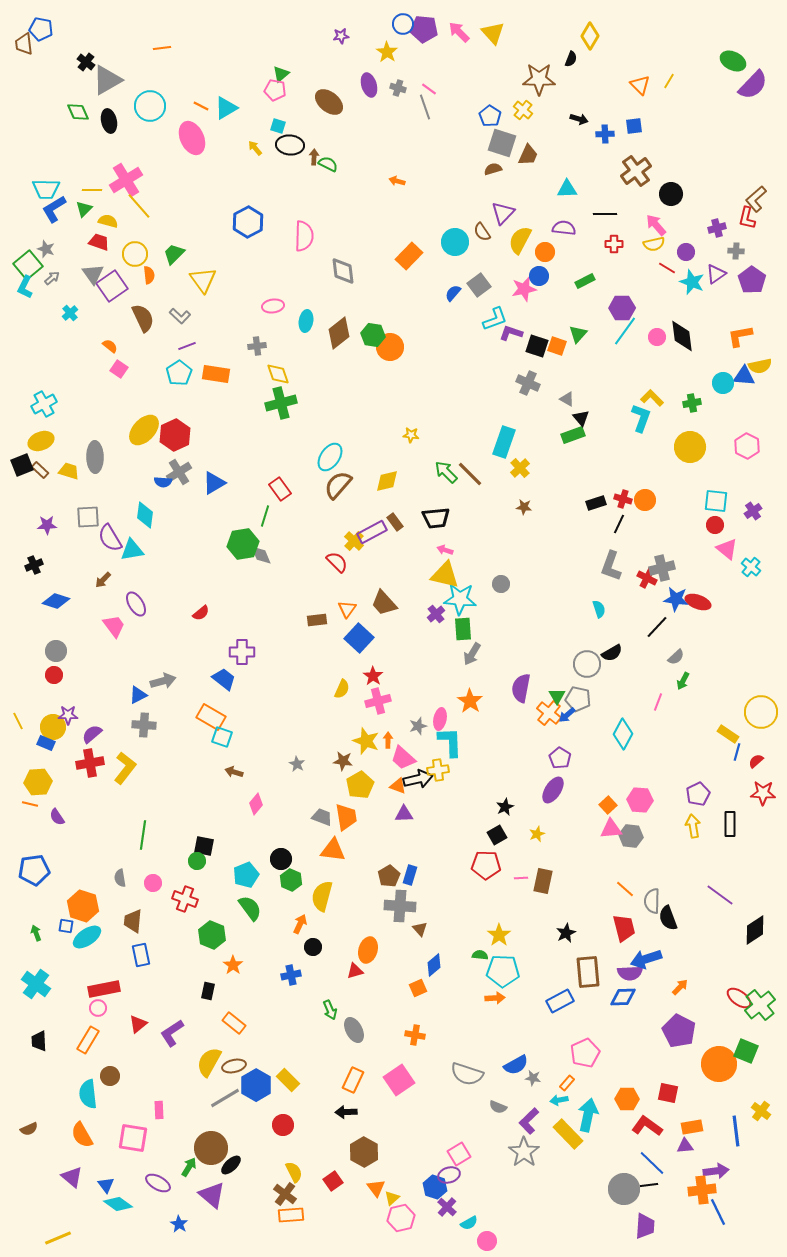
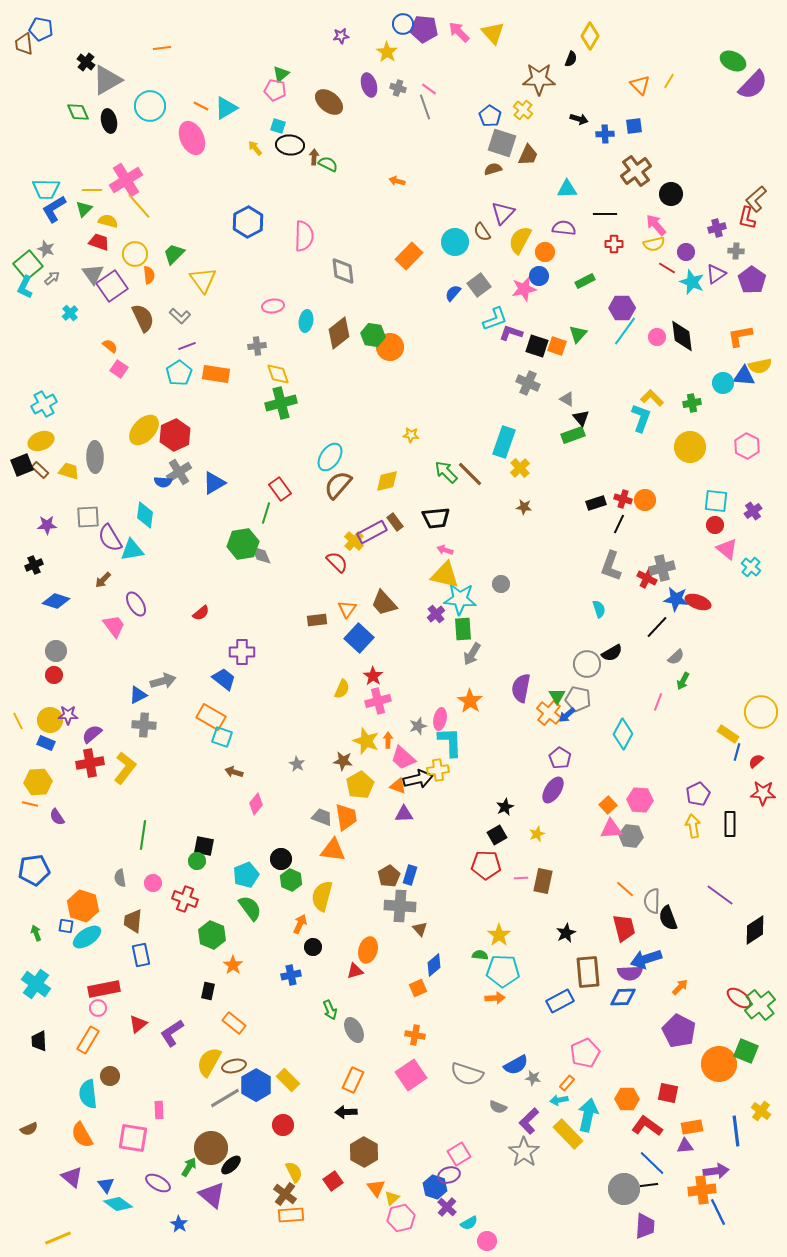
green line at (265, 516): moved 1 px right, 3 px up
yellow circle at (53, 727): moved 3 px left, 7 px up
pink square at (399, 1080): moved 12 px right, 5 px up
